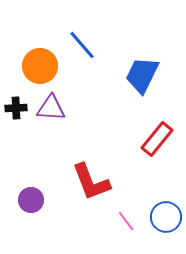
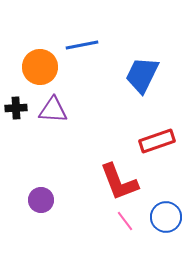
blue line: rotated 60 degrees counterclockwise
orange circle: moved 1 px down
purple triangle: moved 2 px right, 2 px down
red rectangle: moved 2 px down; rotated 32 degrees clockwise
red L-shape: moved 28 px right
purple circle: moved 10 px right
pink line: moved 1 px left
